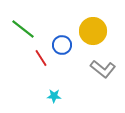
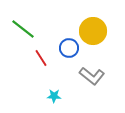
blue circle: moved 7 px right, 3 px down
gray L-shape: moved 11 px left, 7 px down
